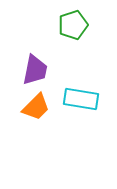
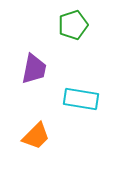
purple trapezoid: moved 1 px left, 1 px up
orange trapezoid: moved 29 px down
